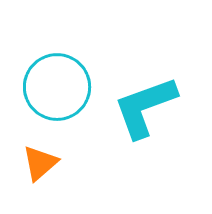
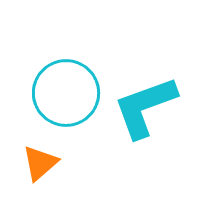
cyan circle: moved 9 px right, 6 px down
